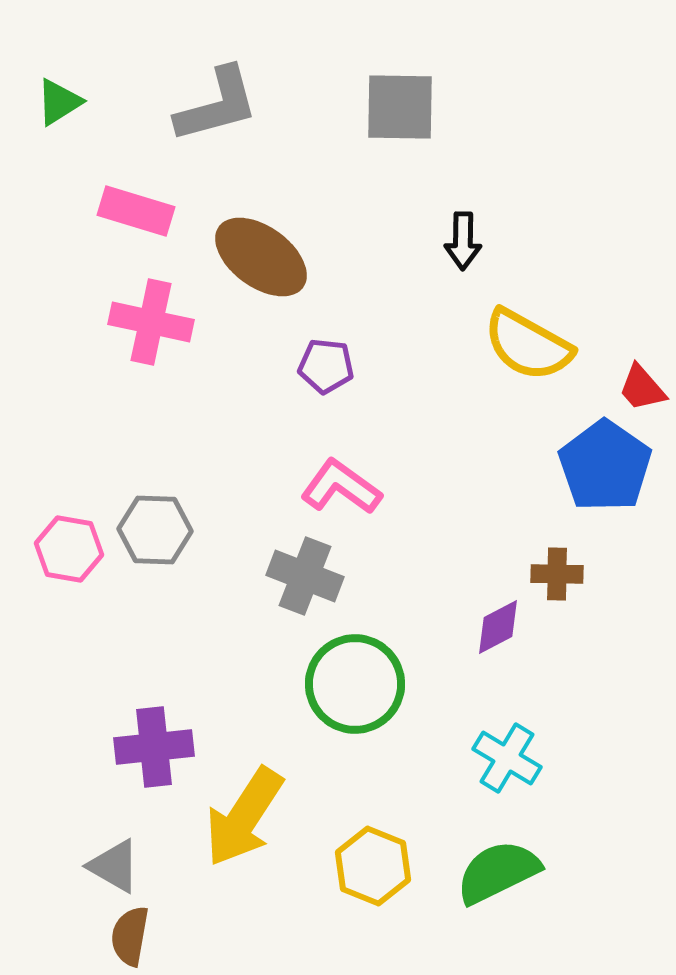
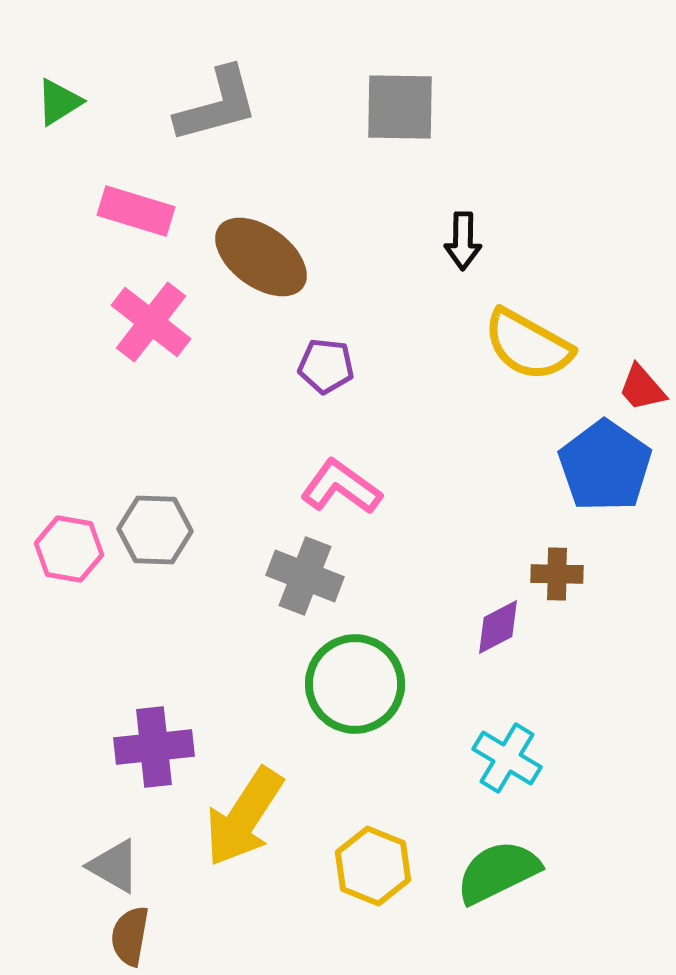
pink cross: rotated 26 degrees clockwise
